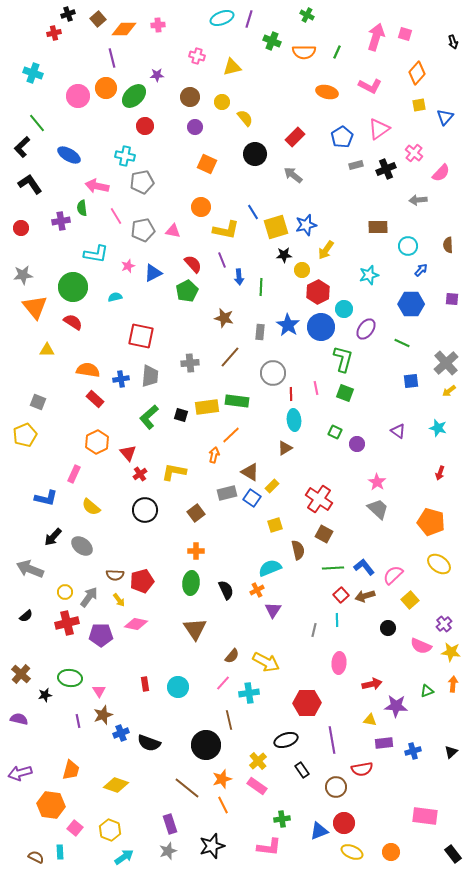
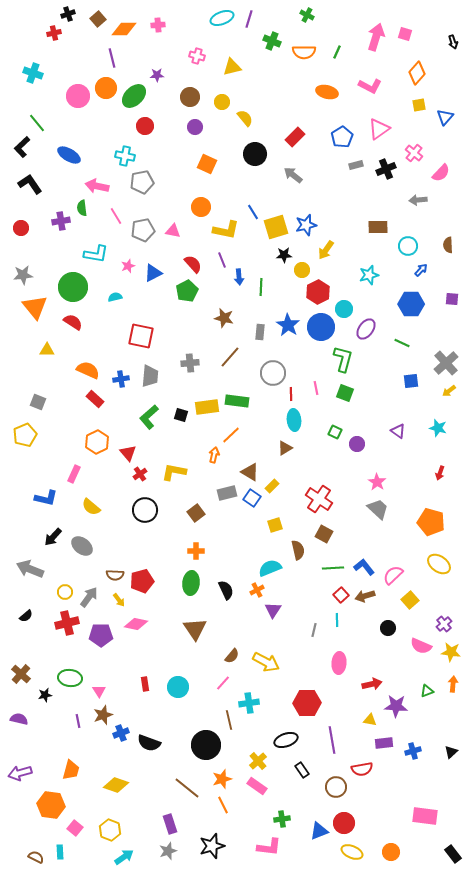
orange semicircle at (88, 370): rotated 15 degrees clockwise
cyan cross at (249, 693): moved 10 px down
